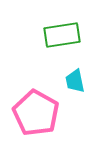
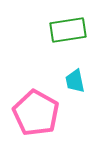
green rectangle: moved 6 px right, 5 px up
